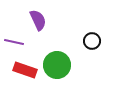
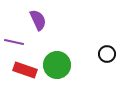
black circle: moved 15 px right, 13 px down
